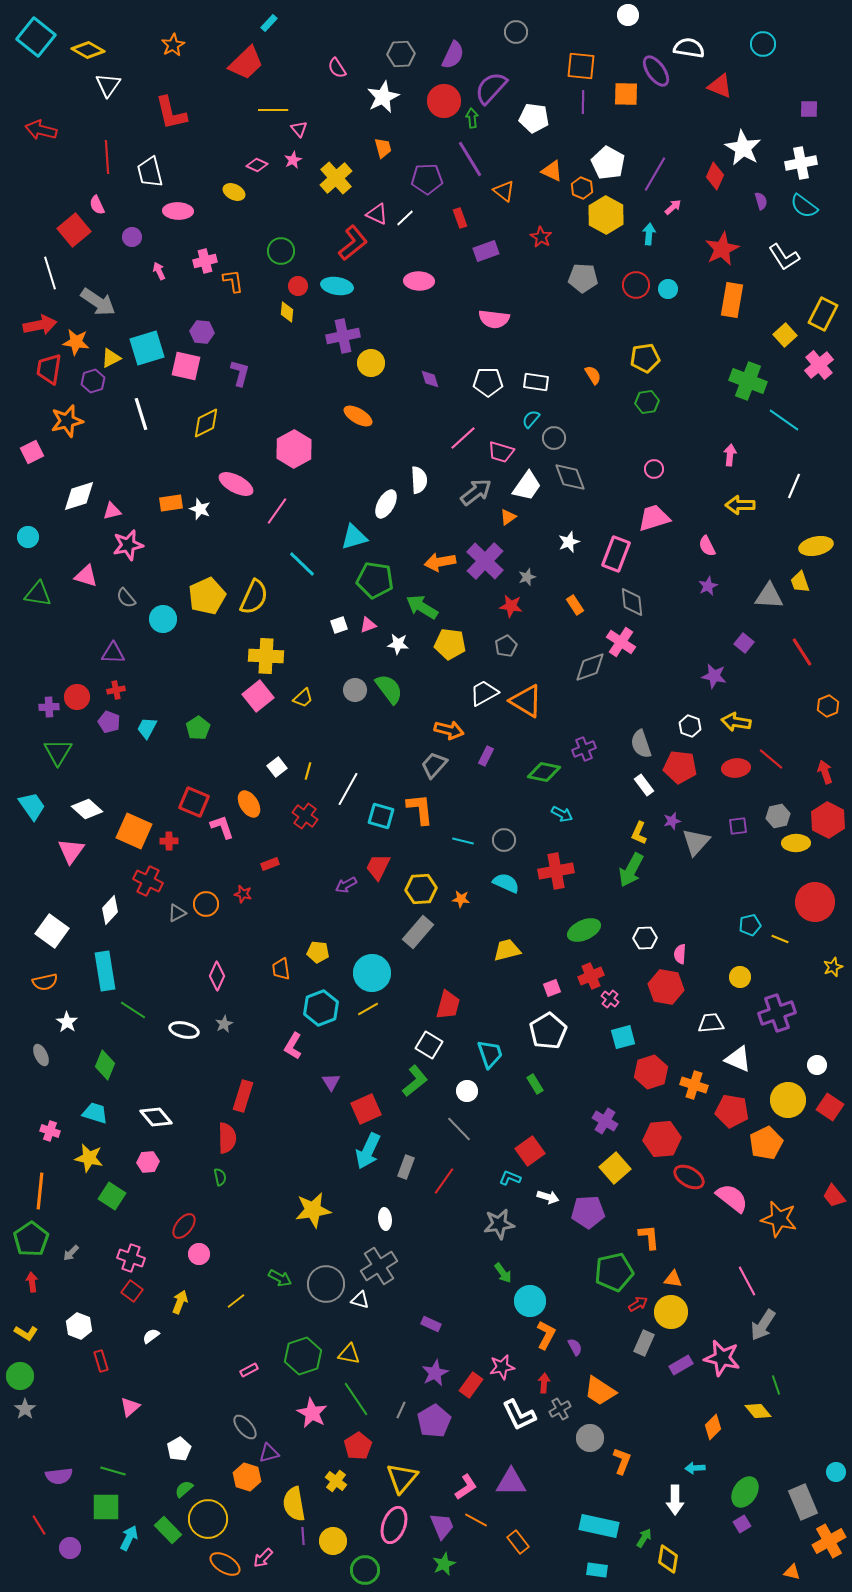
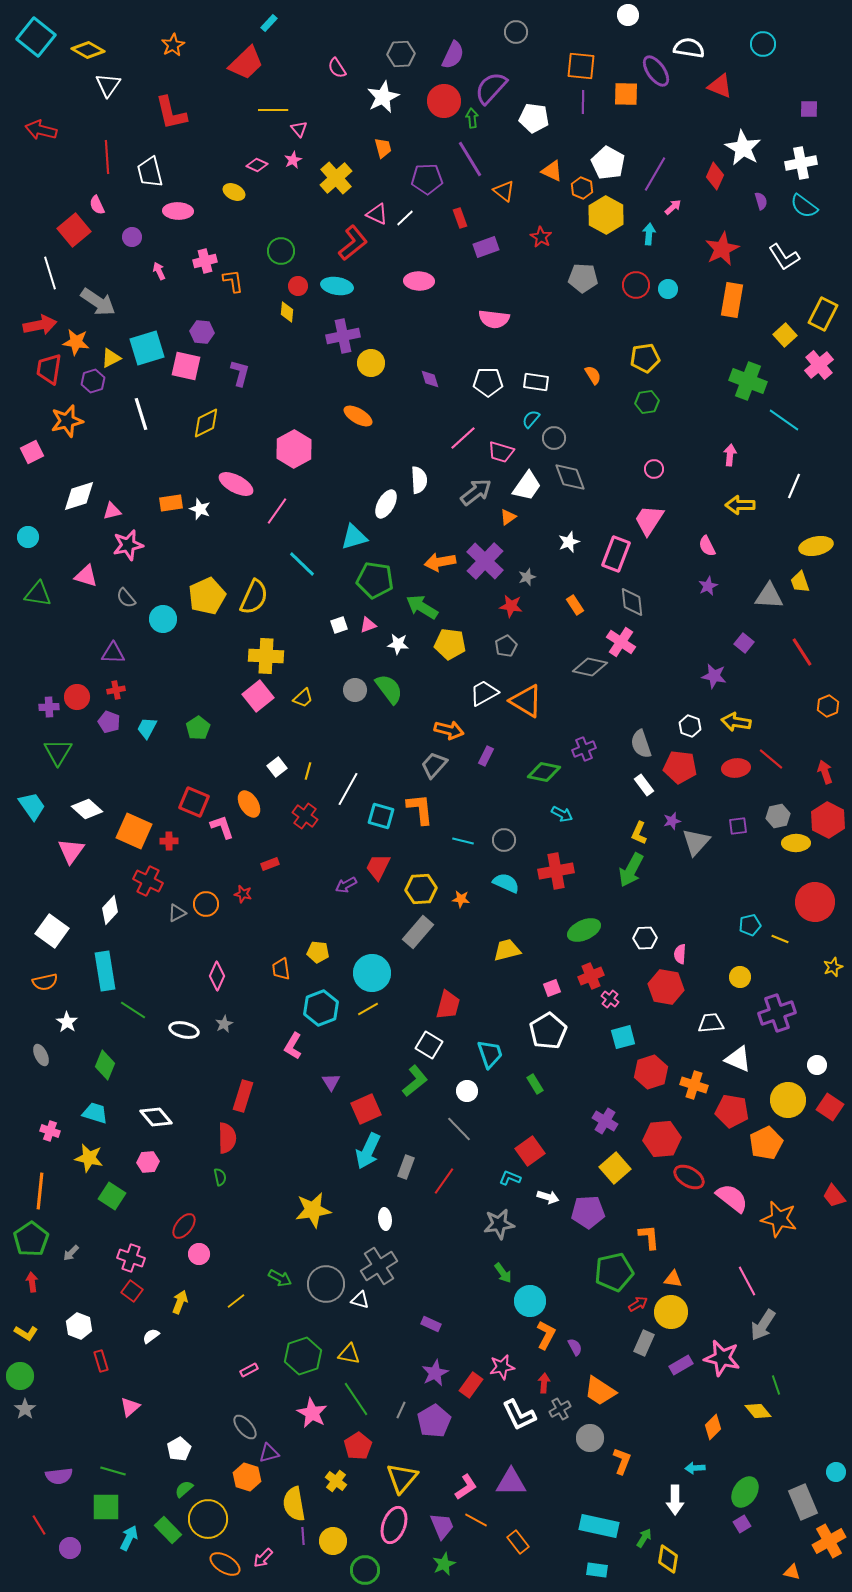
purple rectangle at (486, 251): moved 4 px up
pink trapezoid at (654, 518): moved 5 px left, 2 px down; rotated 40 degrees counterclockwise
gray diamond at (590, 667): rotated 32 degrees clockwise
